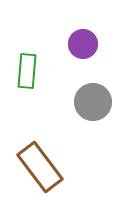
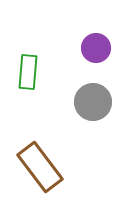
purple circle: moved 13 px right, 4 px down
green rectangle: moved 1 px right, 1 px down
